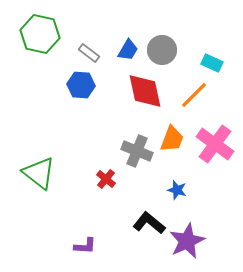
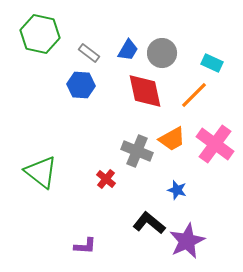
gray circle: moved 3 px down
orange trapezoid: rotated 40 degrees clockwise
green triangle: moved 2 px right, 1 px up
